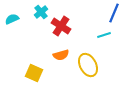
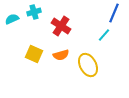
cyan cross: moved 7 px left; rotated 24 degrees clockwise
cyan line: rotated 32 degrees counterclockwise
yellow square: moved 19 px up
